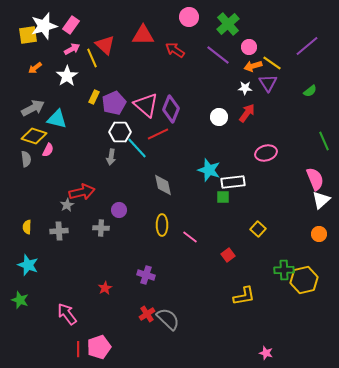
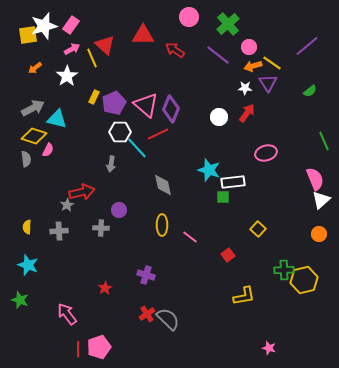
gray arrow at (111, 157): moved 7 px down
pink star at (266, 353): moved 3 px right, 5 px up
